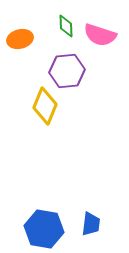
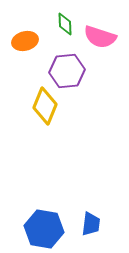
green diamond: moved 1 px left, 2 px up
pink semicircle: moved 2 px down
orange ellipse: moved 5 px right, 2 px down
